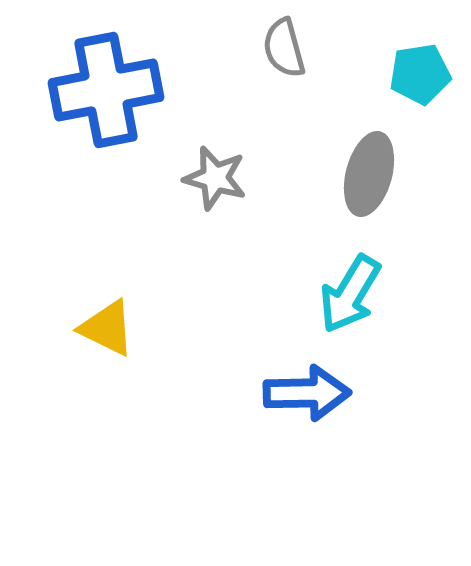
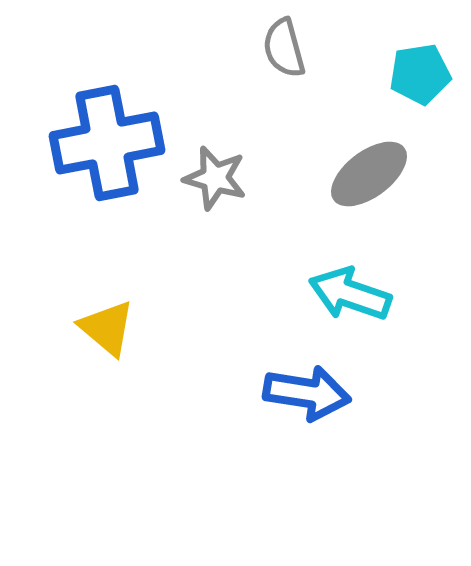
blue cross: moved 1 px right, 53 px down
gray ellipse: rotated 38 degrees clockwise
cyan arrow: rotated 78 degrees clockwise
yellow triangle: rotated 14 degrees clockwise
blue arrow: rotated 10 degrees clockwise
